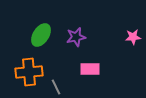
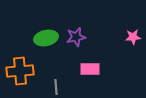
green ellipse: moved 5 px right, 3 px down; rotated 45 degrees clockwise
orange cross: moved 9 px left, 1 px up
gray line: rotated 21 degrees clockwise
